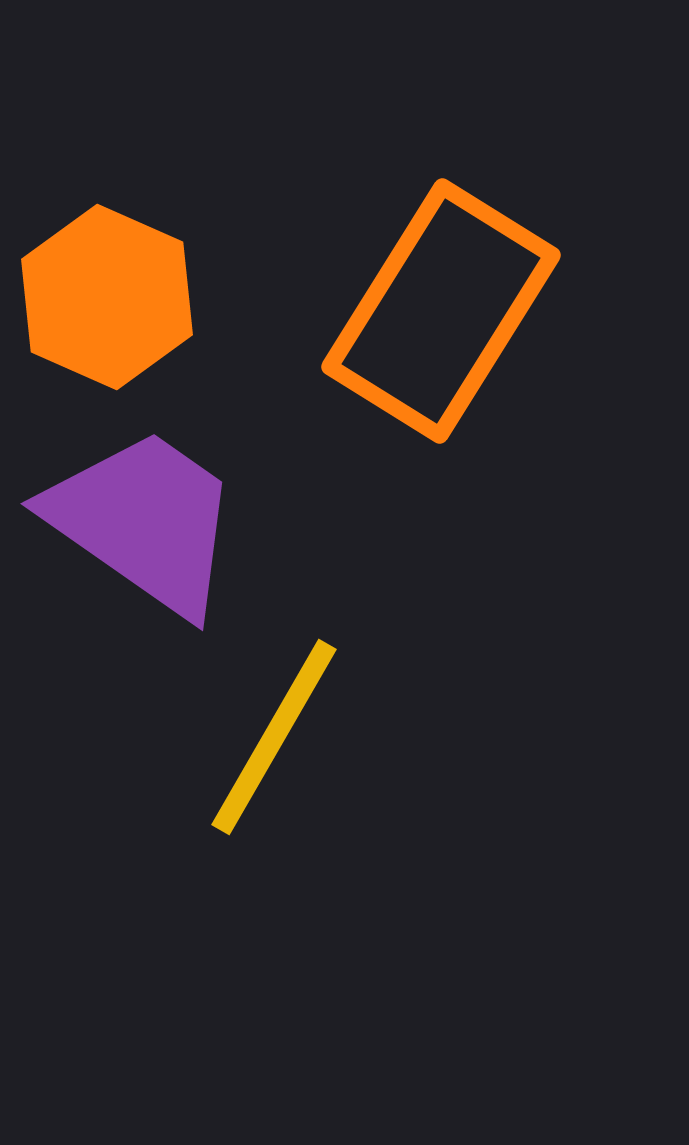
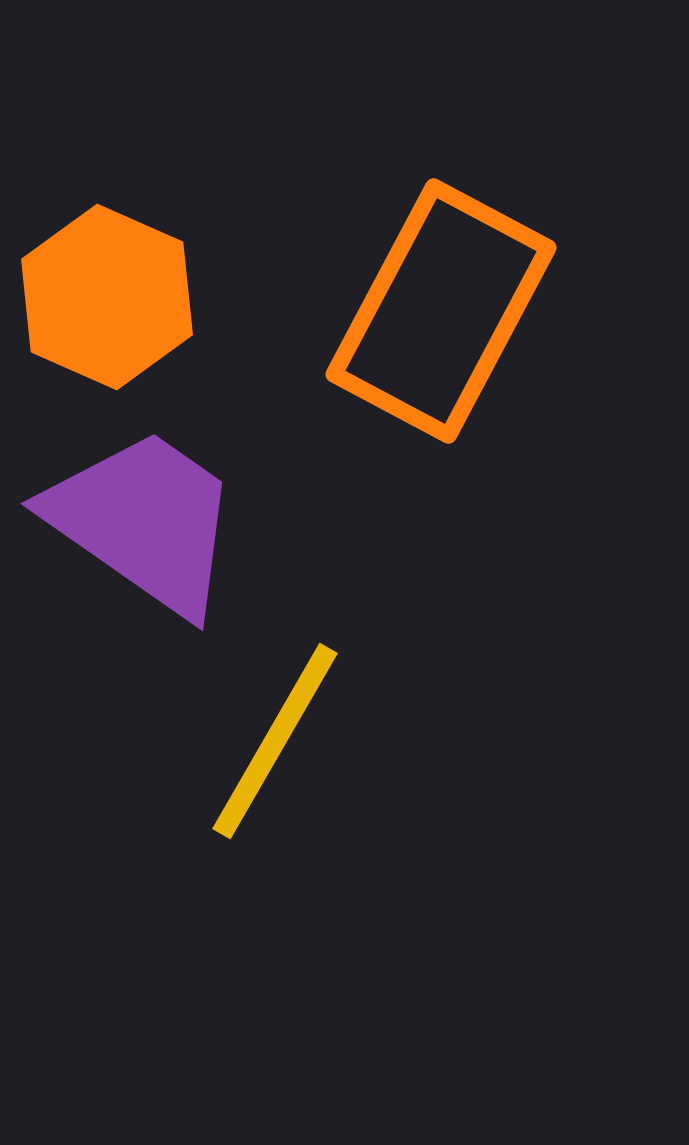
orange rectangle: rotated 4 degrees counterclockwise
yellow line: moved 1 px right, 4 px down
